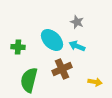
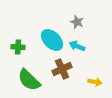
green semicircle: rotated 60 degrees counterclockwise
